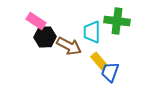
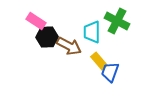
green cross: rotated 20 degrees clockwise
black hexagon: moved 2 px right
